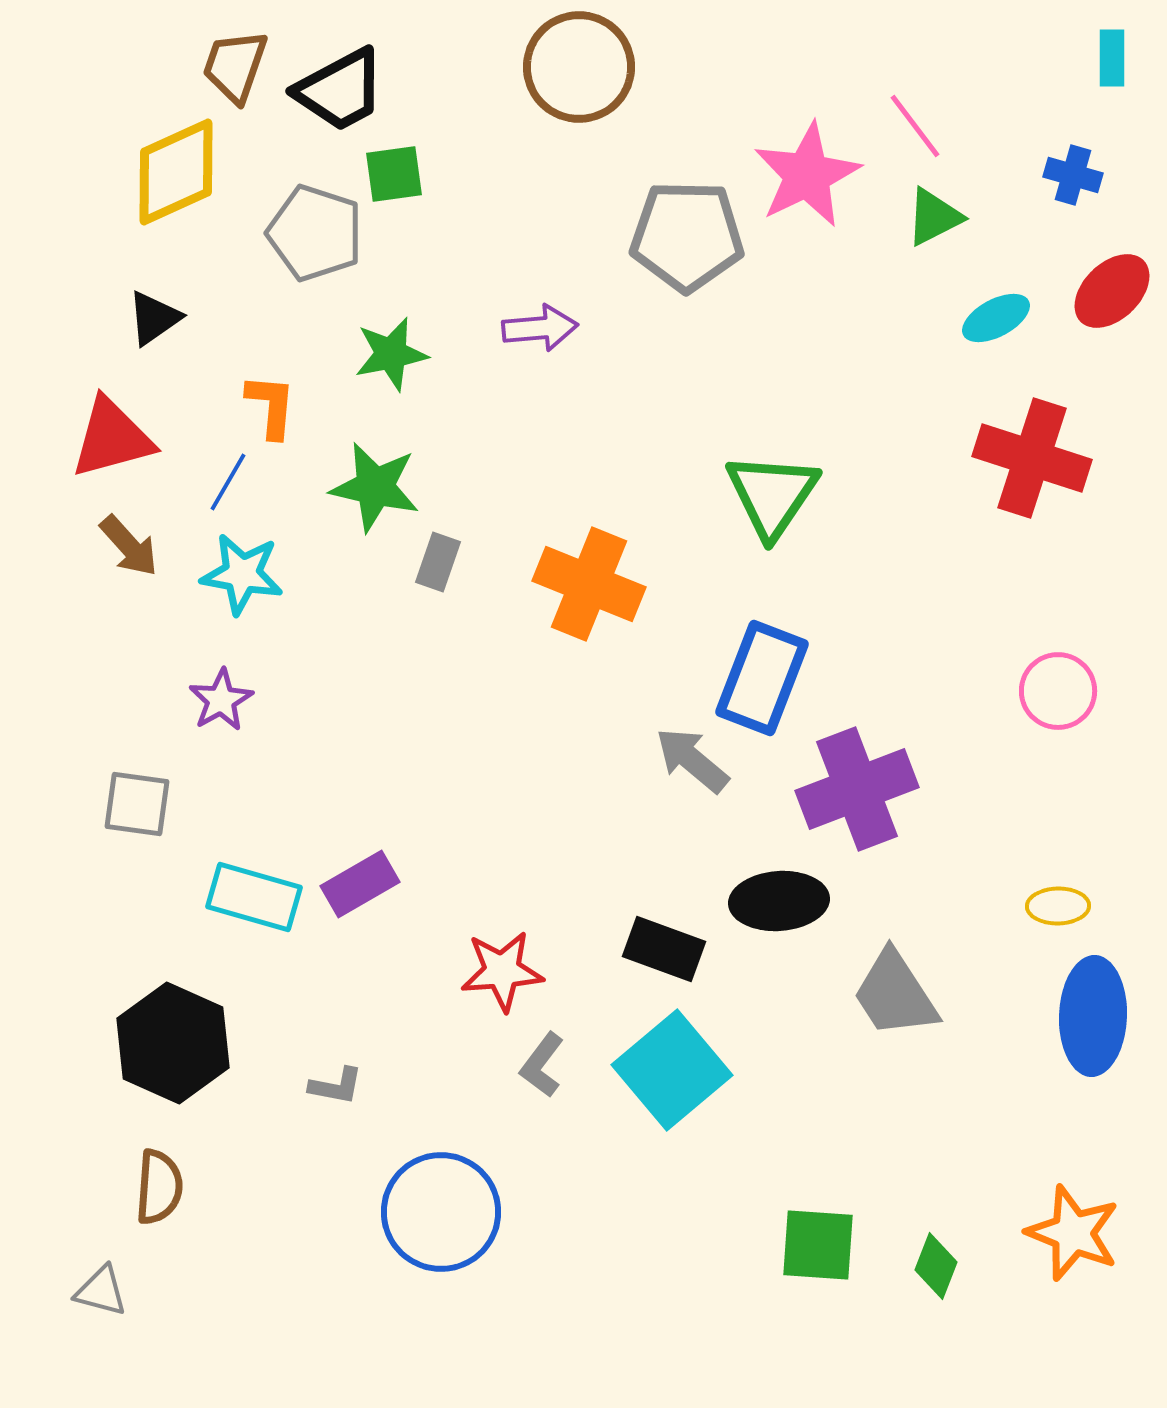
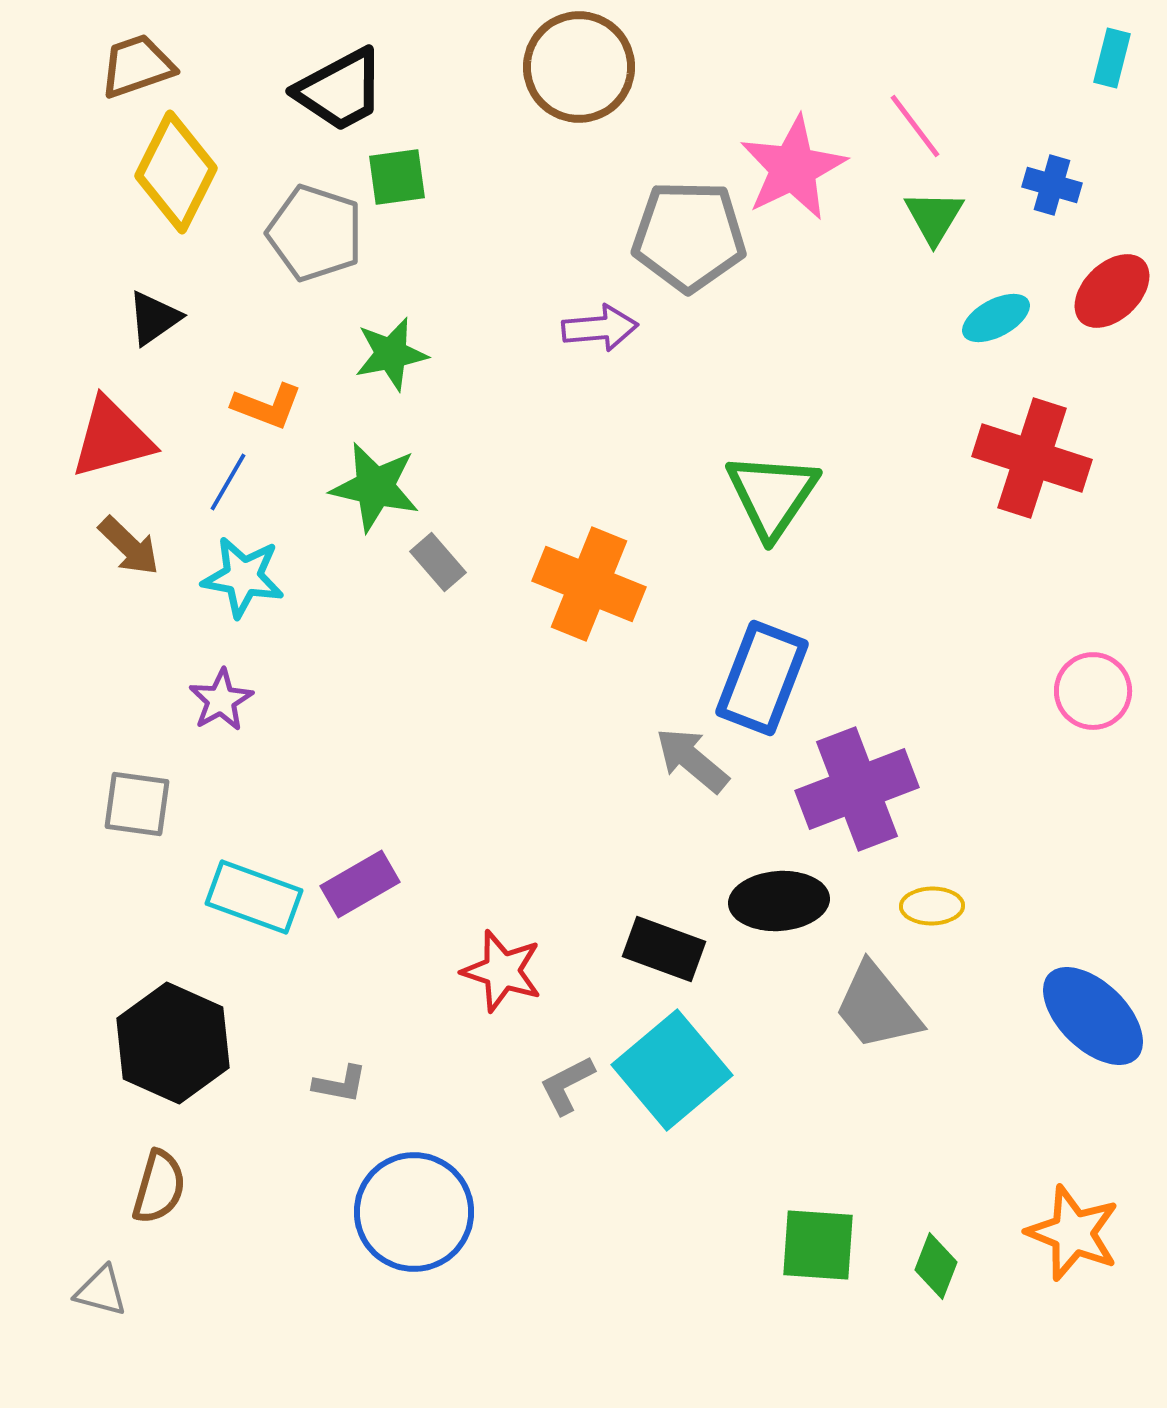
cyan rectangle at (1112, 58): rotated 14 degrees clockwise
brown trapezoid at (235, 66): moved 98 px left; rotated 52 degrees clockwise
yellow diamond at (176, 172): rotated 39 degrees counterclockwise
green square at (394, 174): moved 3 px right, 3 px down
pink star at (807, 175): moved 14 px left, 7 px up
blue cross at (1073, 175): moved 21 px left, 10 px down
green triangle at (934, 217): rotated 32 degrees counterclockwise
gray pentagon at (687, 236): moved 2 px right
purple arrow at (540, 328): moved 60 px right
orange L-shape at (271, 406): moved 4 px left; rotated 106 degrees clockwise
brown arrow at (129, 546): rotated 4 degrees counterclockwise
gray rectangle at (438, 562): rotated 60 degrees counterclockwise
cyan star at (242, 574): moved 1 px right, 3 px down
pink circle at (1058, 691): moved 35 px right
cyan rectangle at (254, 897): rotated 4 degrees clockwise
yellow ellipse at (1058, 906): moved 126 px left
red star at (502, 971): rotated 22 degrees clockwise
gray trapezoid at (895, 994): moved 18 px left, 13 px down; rotated 6 degrees counterclockwise
blue ellipse at (1093, 1016): rotated 48 degrees counterclockwise
gray L-shape at (542, 1065): moved 25 px right, 20 px down; rotated 26 degrees clockwise
gray L-shape at (336, 1086): moved 4 px right, 2 px up
brown semicircle at (159, 1187): rotated 12 degrees clockwise
blue circle at (441, 1212): moved 27 px left
